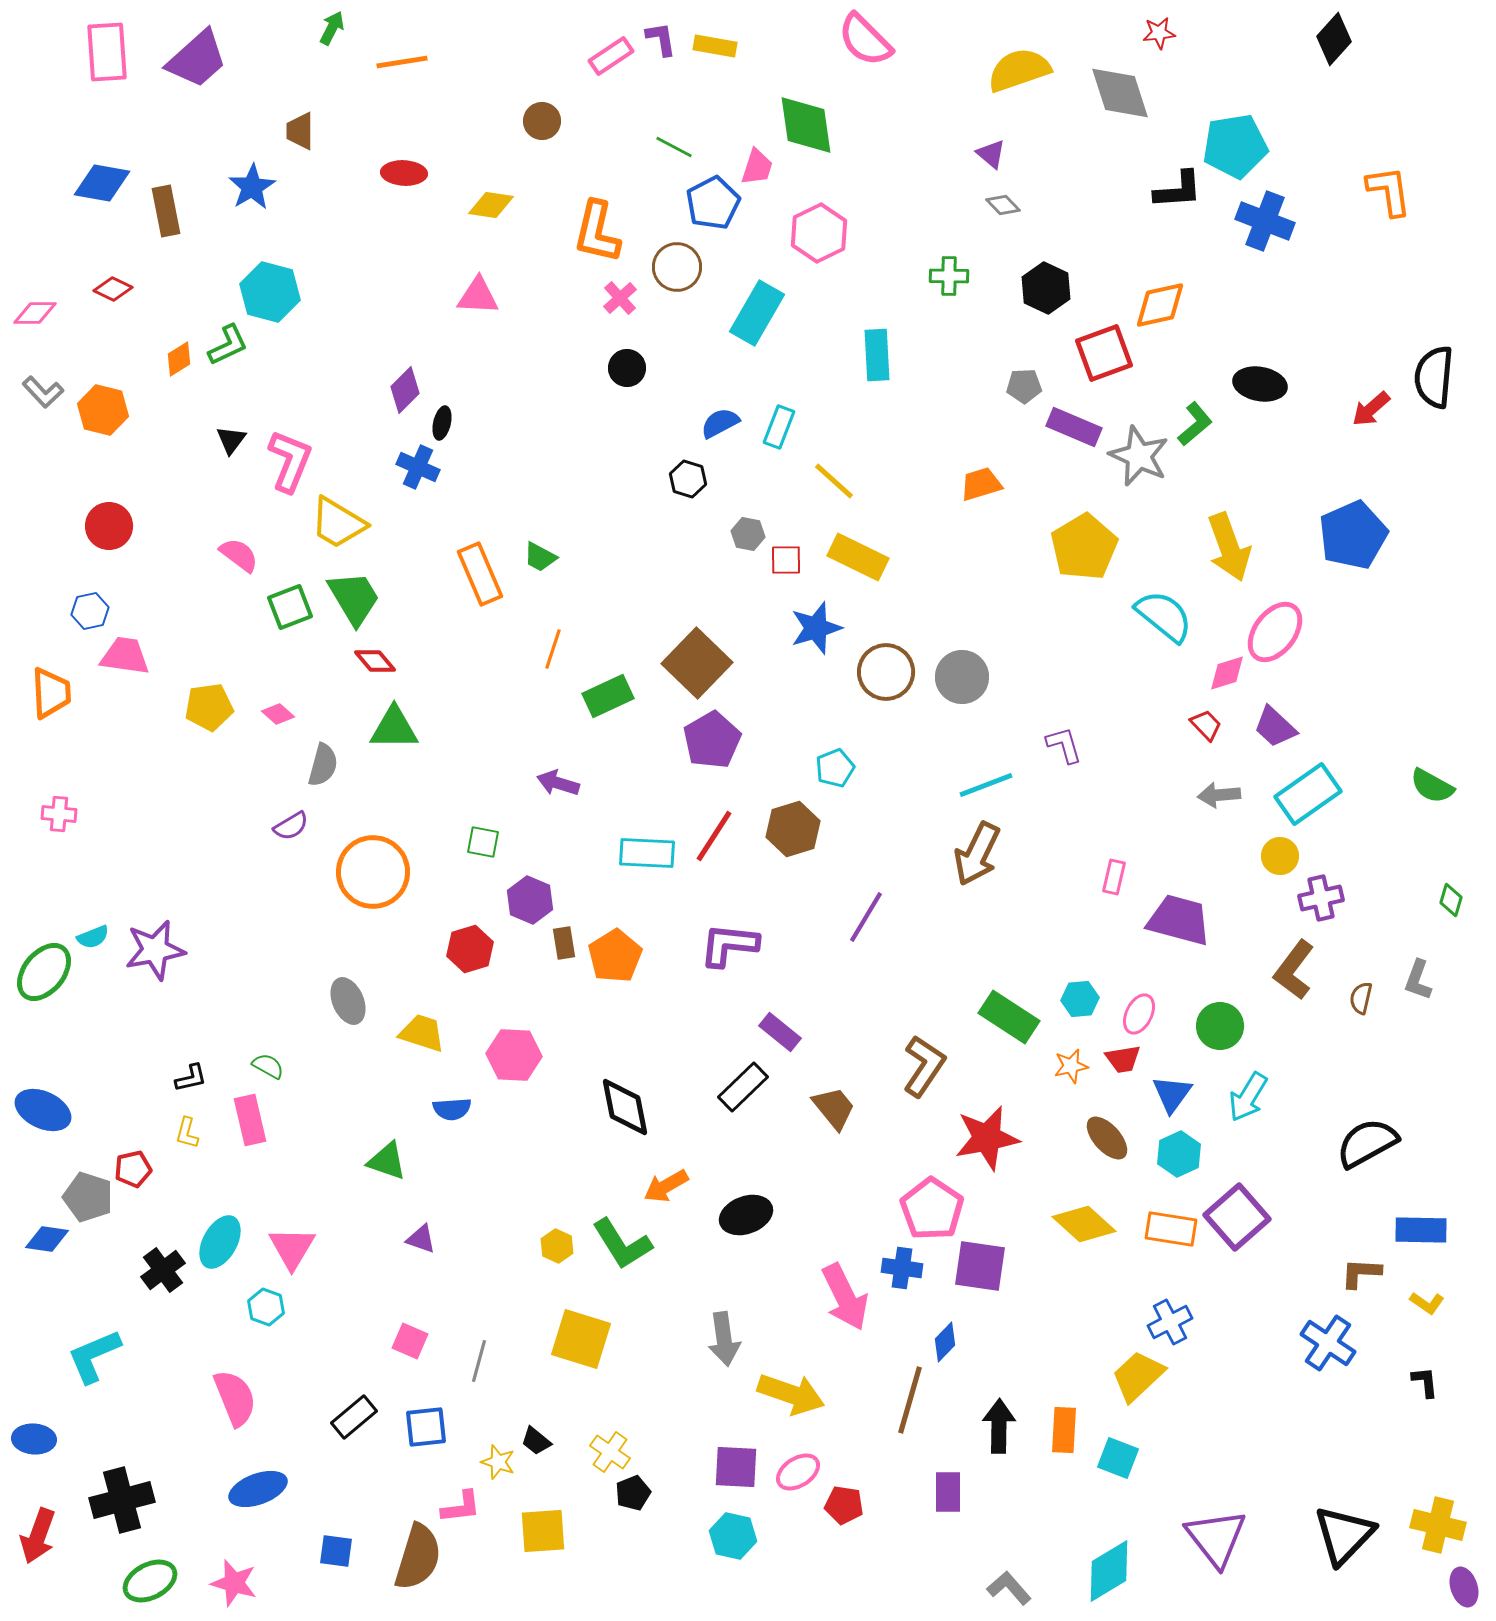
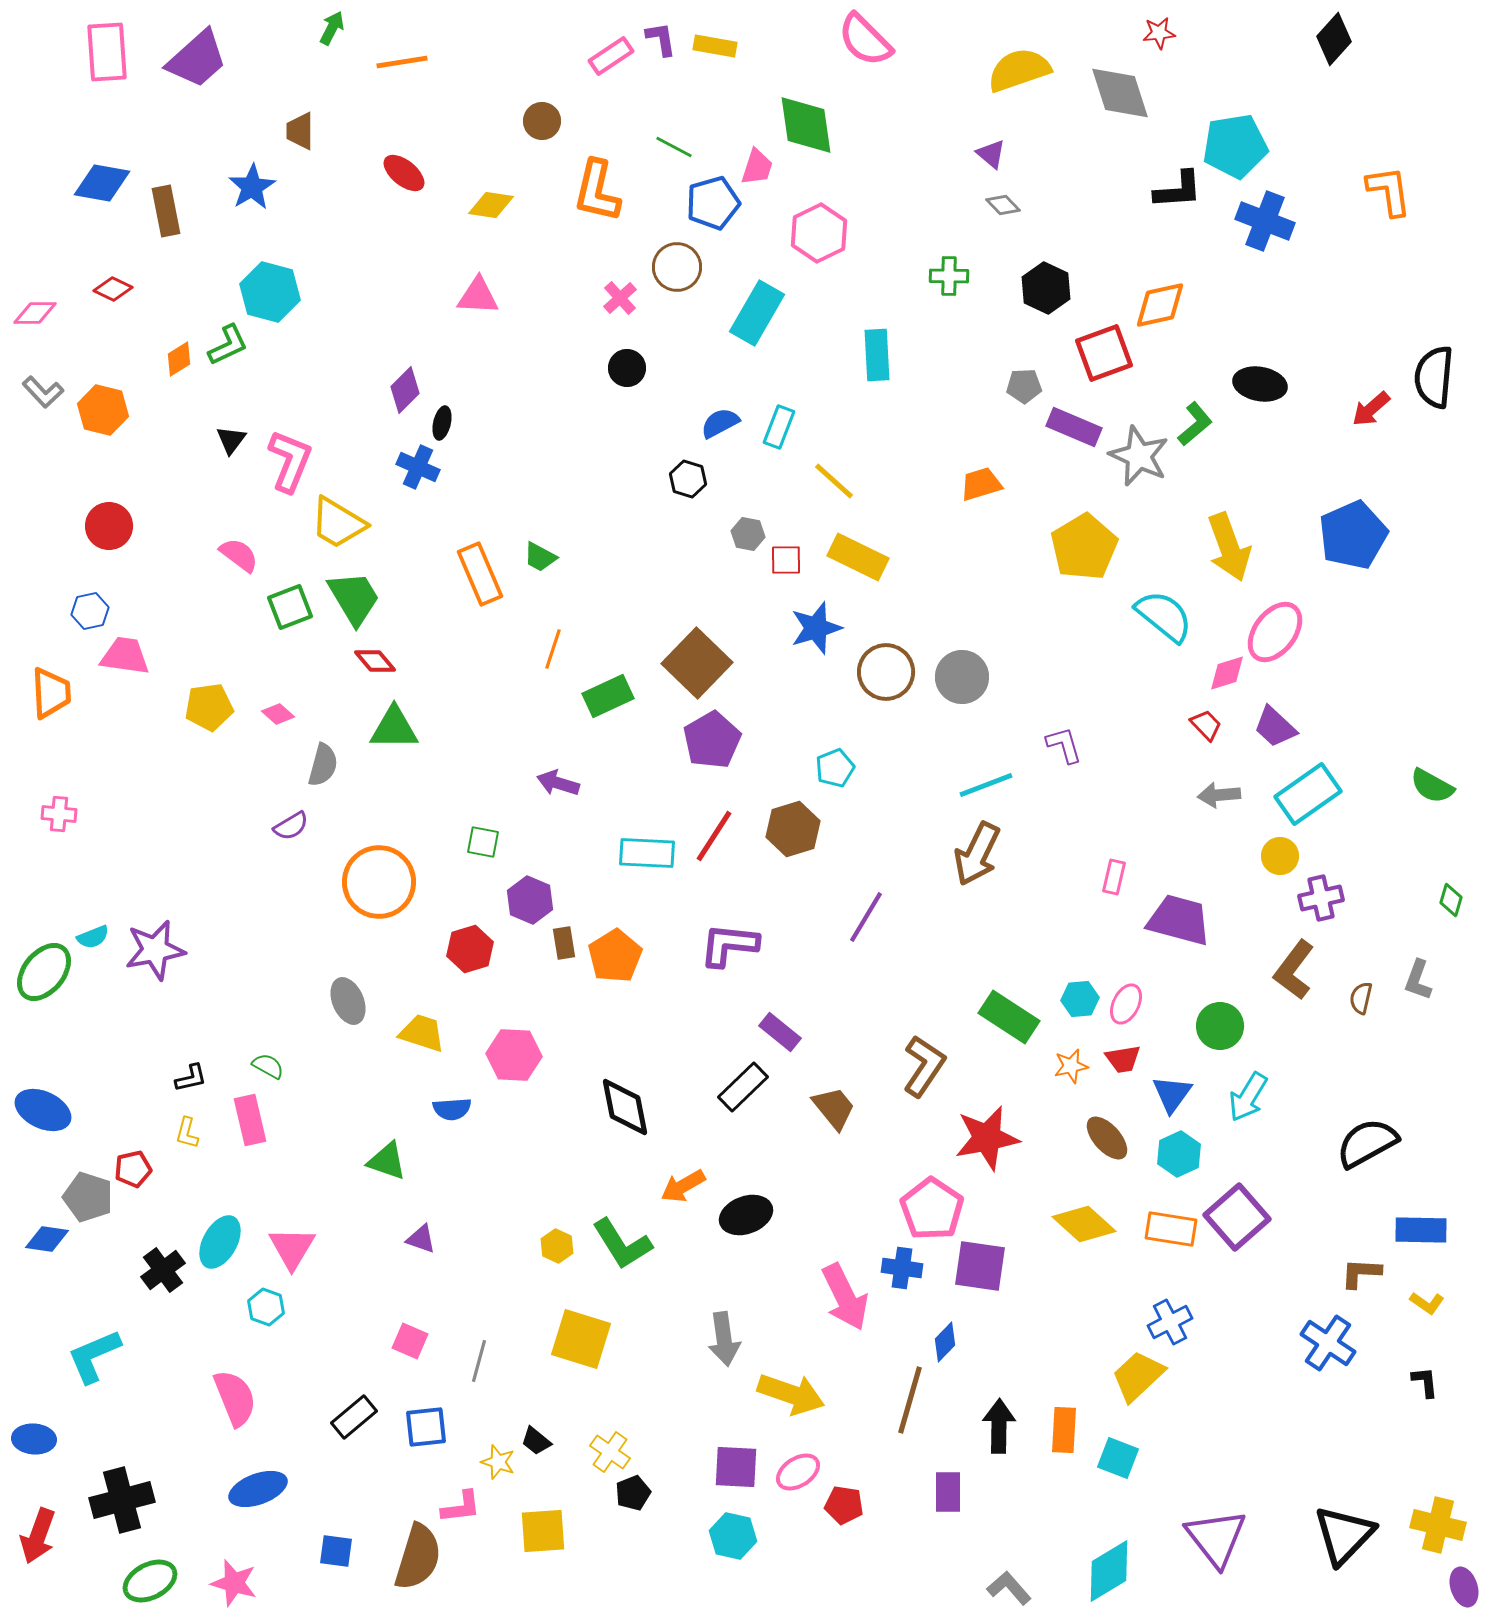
red ellipse at (404, 173): rotated 36 degrees clockwise
blue pentagon at (713, 203): rotated 12 degrees clockwise
orange L-shape at (597, 232): moved 41 px up
orange circle at (373, 872): moved 6 px right, 10 px down
pink ellipse at (1139, 1014): moved 13 px left, 10 px up
orange arrow at (666, 1186): moved 17 px right
